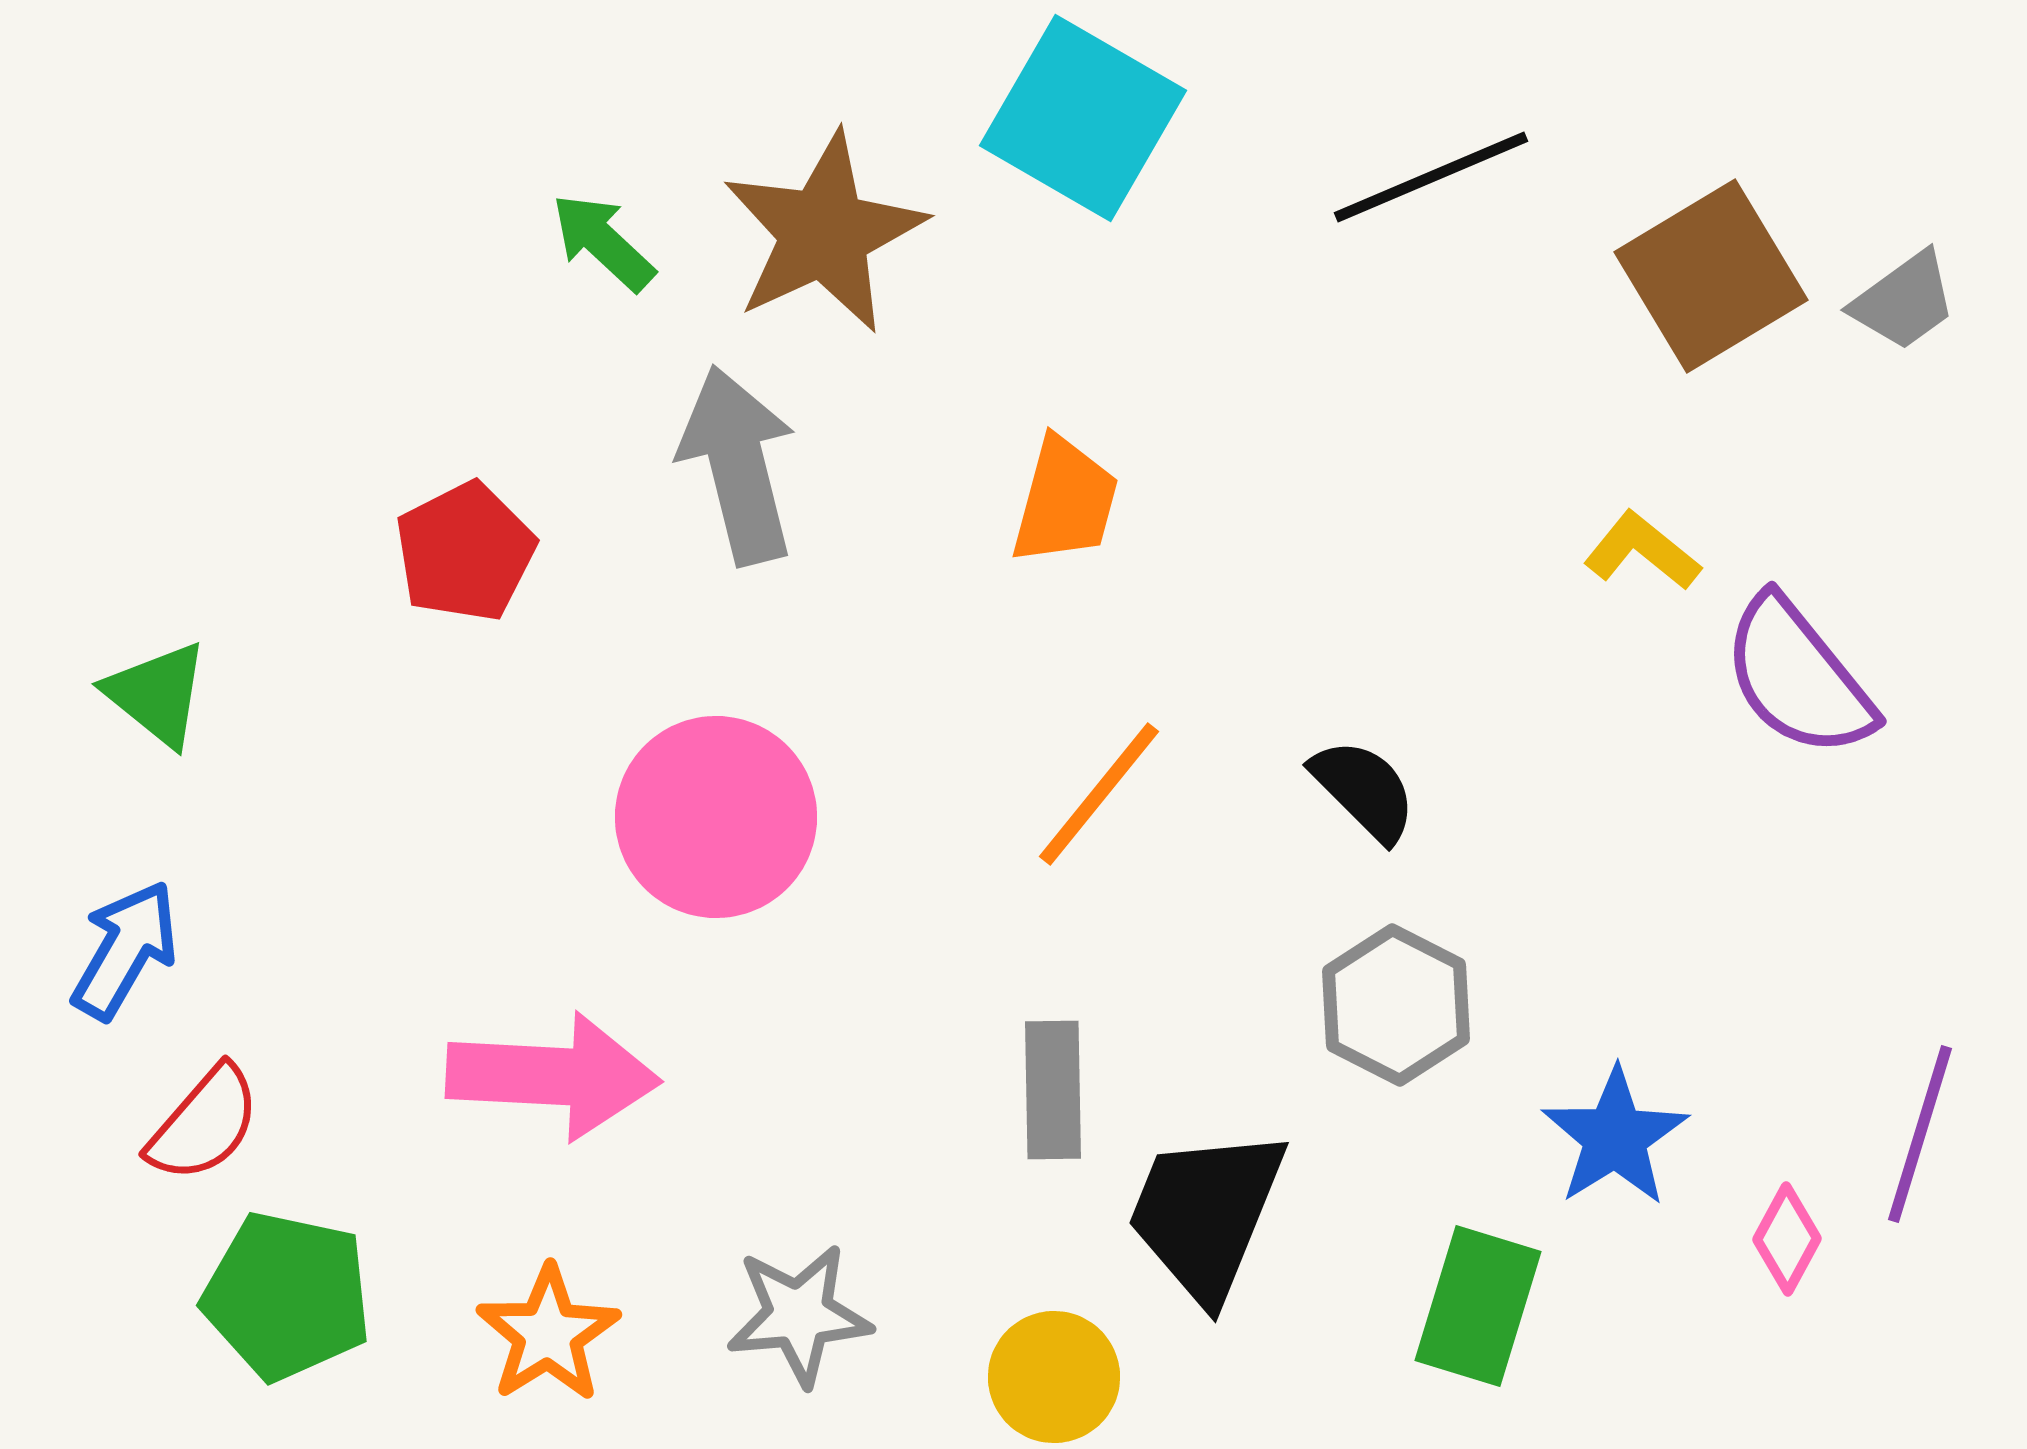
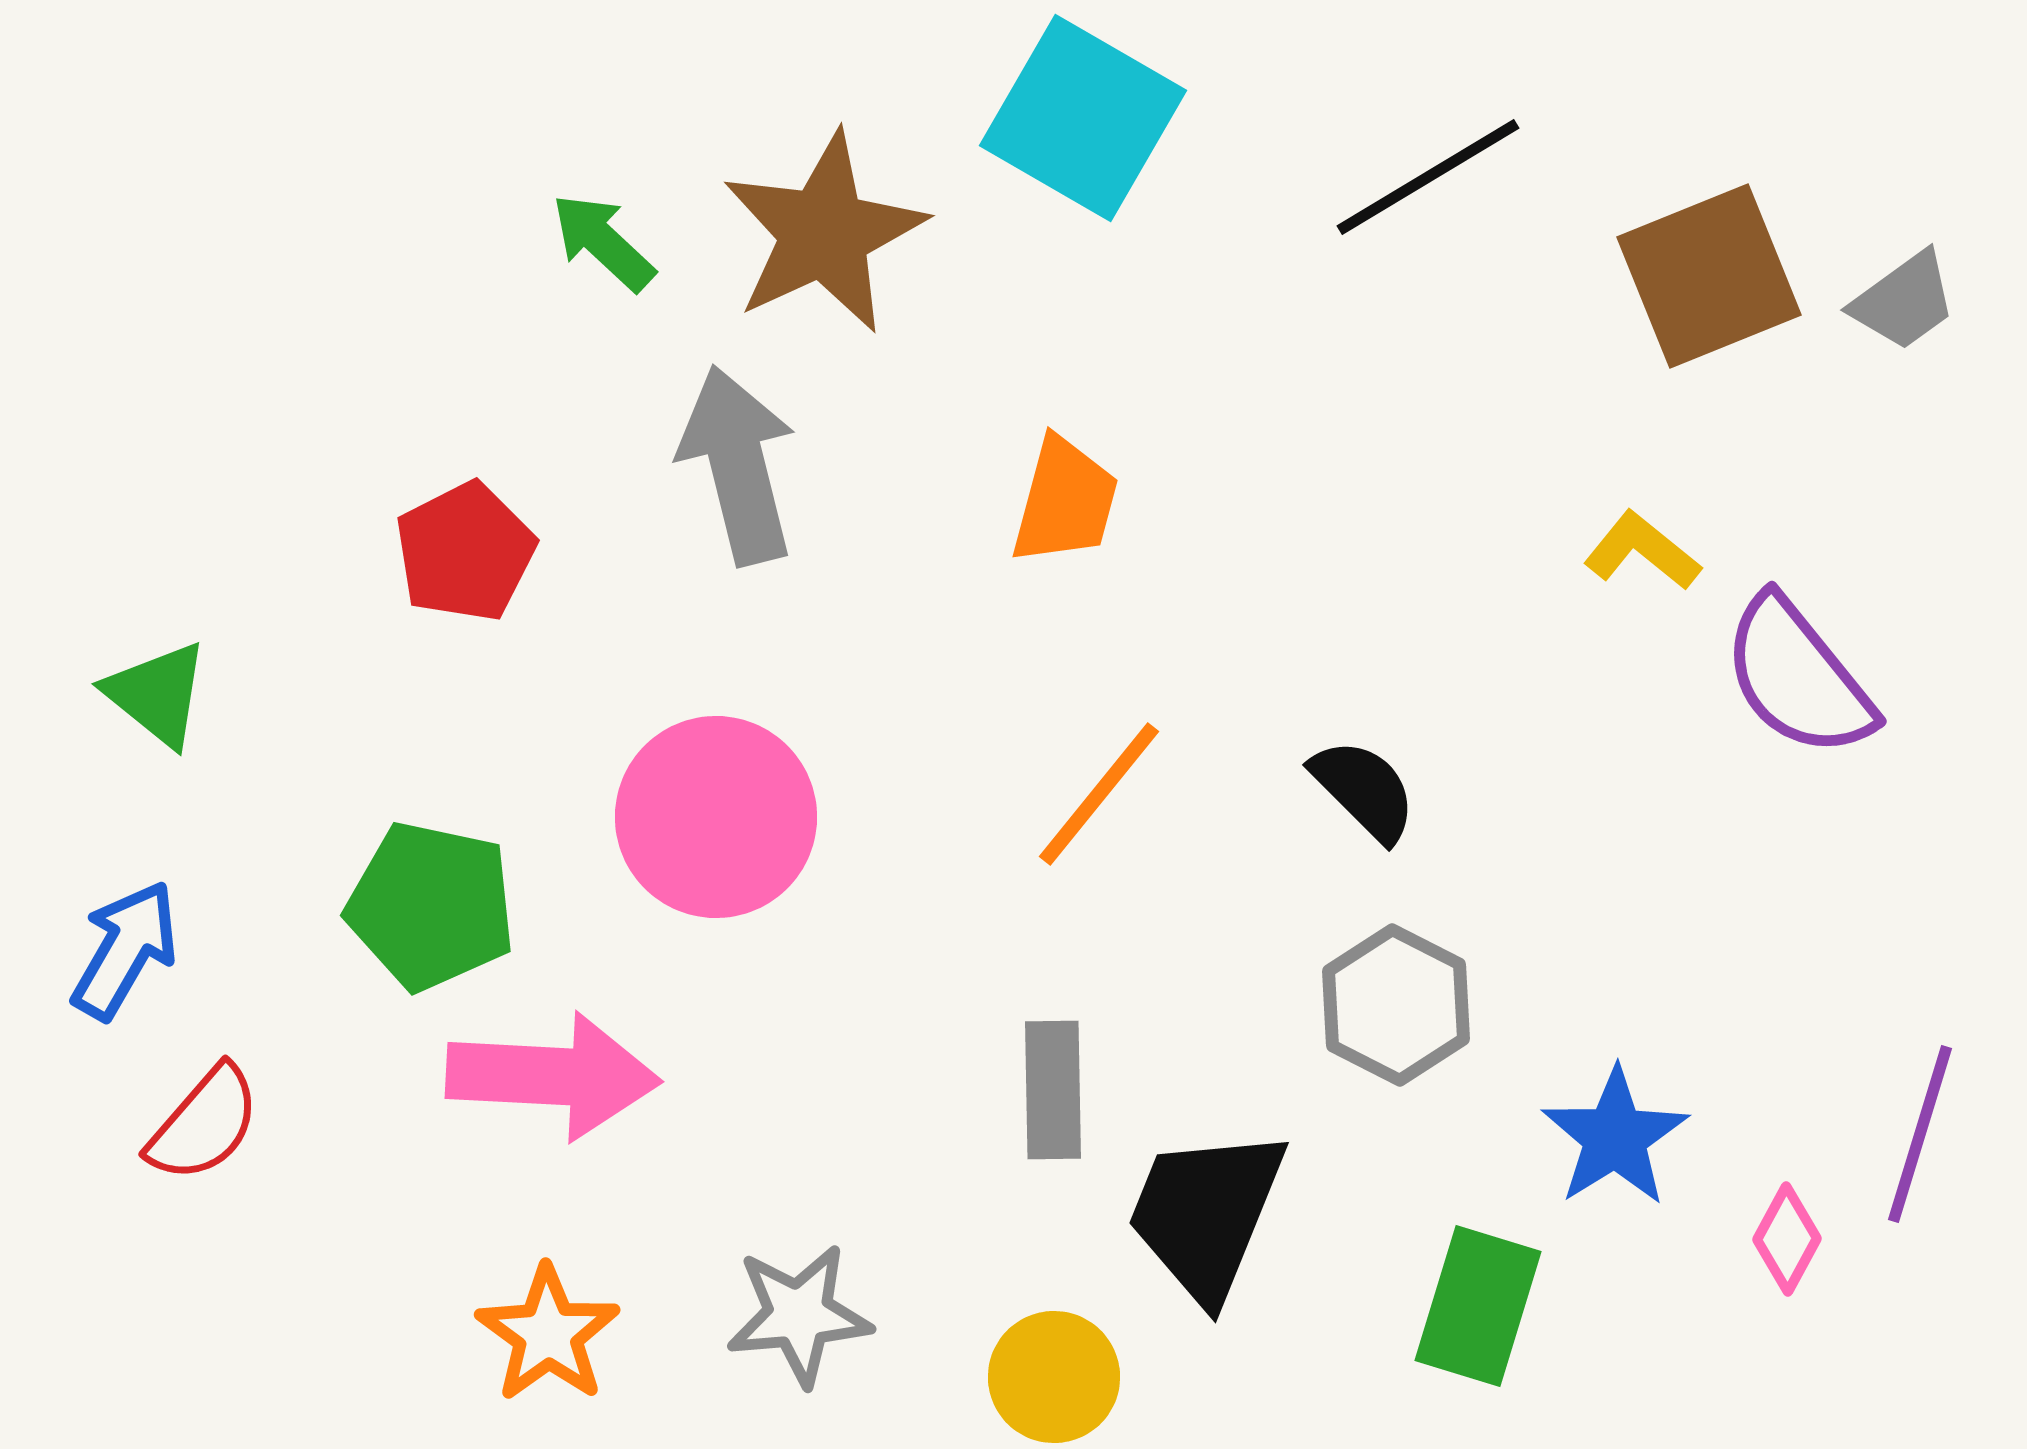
black line: moved 3 px left; rotated 8 degrees counterclockwise
brown square: moved 2 px left; rotated 9 degrees clockwise
green pentagon: moved 144 px right, 390 px up
orange star: rotated 4 degrees counterclockwise
